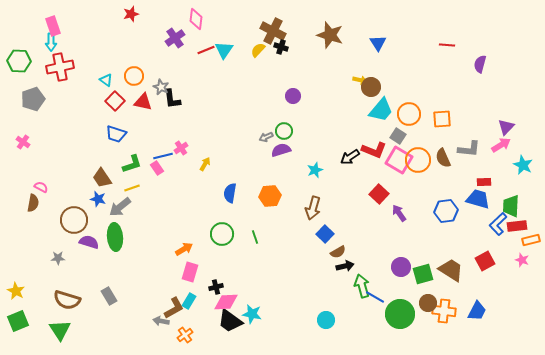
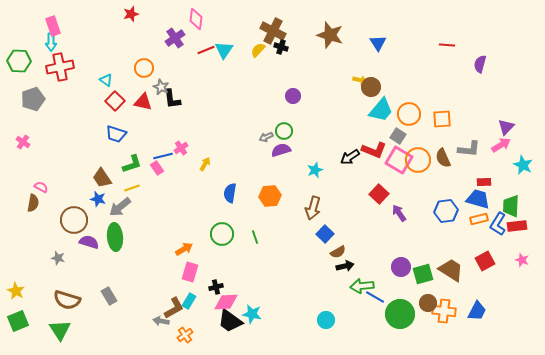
orange circle at (134, 76): moved 10 px right, 8 px up
blue L-shape at (498, 224): rotated 15 degrees counterclockwise
orange rectangle at (531, 240): moved 52 px left, 21 px up
gray star at (58, 258): rotated 16 degrees clockwise
green arrow at (362, 286): rotated 80 degrees counterclockwise
